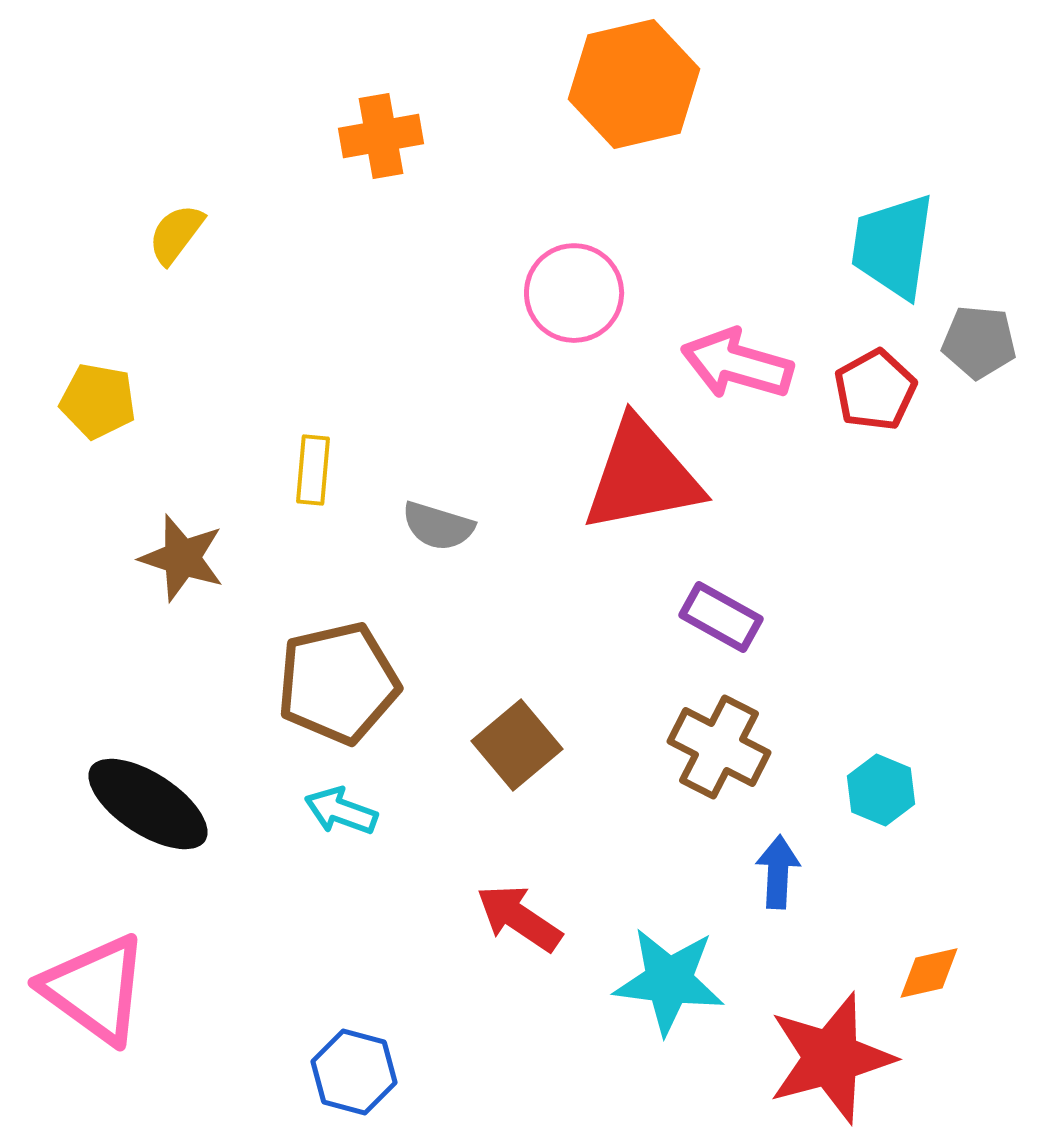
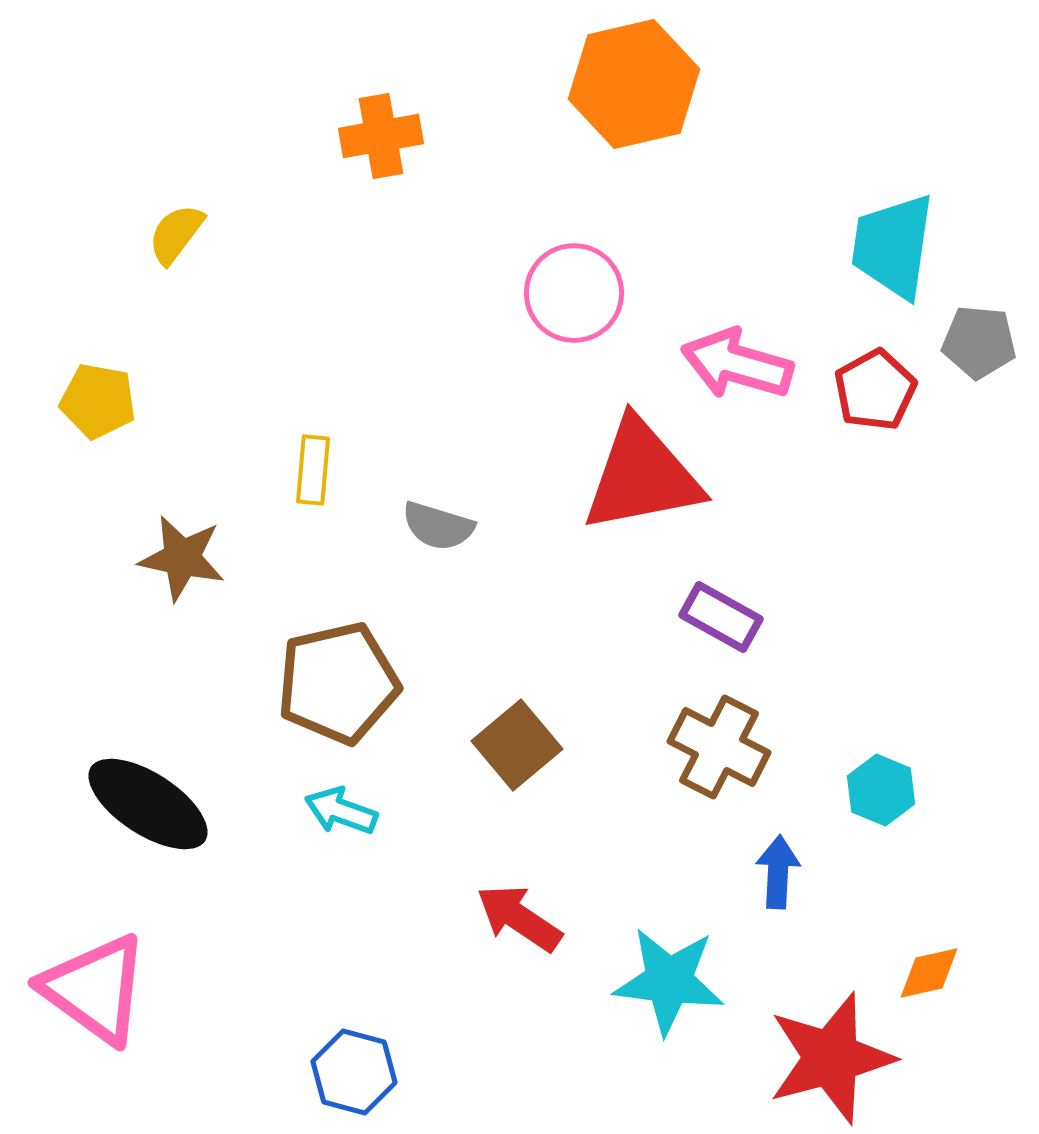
brown star: rotated 6 degrees counterclockwise
